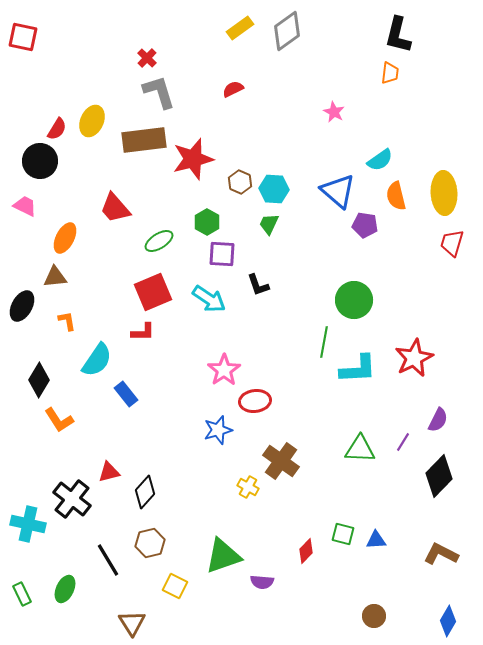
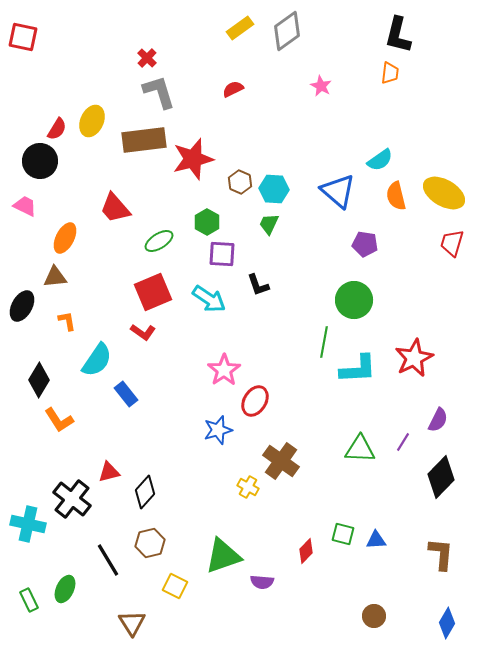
pink star at (334, 112): moved 13 px left, 26 px up
yellow ellipse at (444, 193): rotated 57 degrees counterclockwise
purple pentagon at (365, 225): moved 19 px down
red L-shape at (143, 332): rotated 35 degrees clockwise
red ellipse at (255, 401): rotated 52 degrees counterclockwise
black diamond at (439, 476): moved 2 px right, 1 px down
brown L-shape at (441, 554): rotated 68 degrees clockwise
green rectangle at (22, 594): moved 7 px right, 6 px down
blue diamond at (448, 621): moved 1 px left, 2 px down
